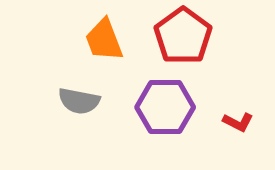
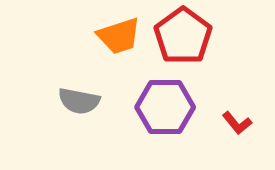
orange trapezoid: moved 15 px right, 4 px up; rotated 87 degrees counterclockwise
red L-shape: moved 1 px left, 1 px down; rotated 24 degrees clockwise
